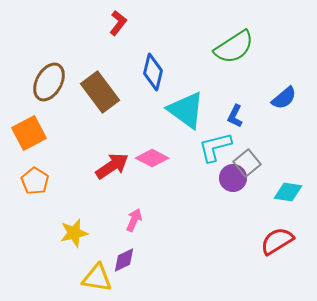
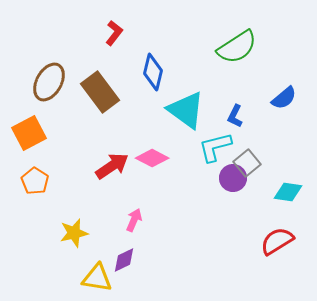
red L-shape: moved 4 px left, 10 px down
green semicircle: moved 3 px right
